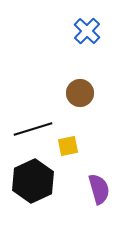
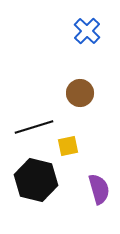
black line: moved 1 px right, 2 px up
black hexagon: moved 3 px right, 1 px up; rotated 21 degrees counterclockwise
